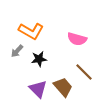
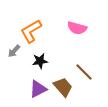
orange L-shape: rotated 120 degrees clockwise
pink semicircle: moved 11 px up
gray arrow: moved 3 px left
black star: moved 1 px right, 2 px down
purple triangle: rotated 48 degrees clockwise
